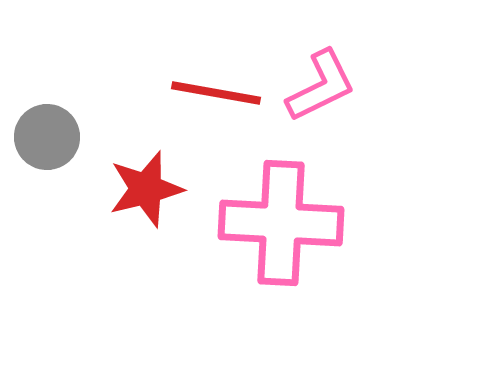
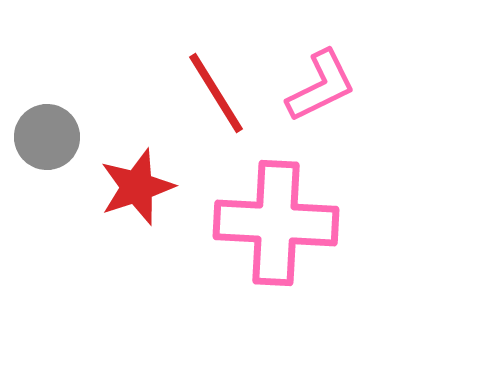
red line: rotated 48 degrees clockwise
red star: moved 9 px left, 2 px up; rotated 4 degrees counterclockwise
pink cross: moved 5 px left
